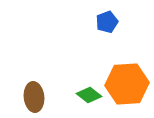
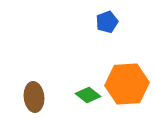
green diamond: moved 1 px left
